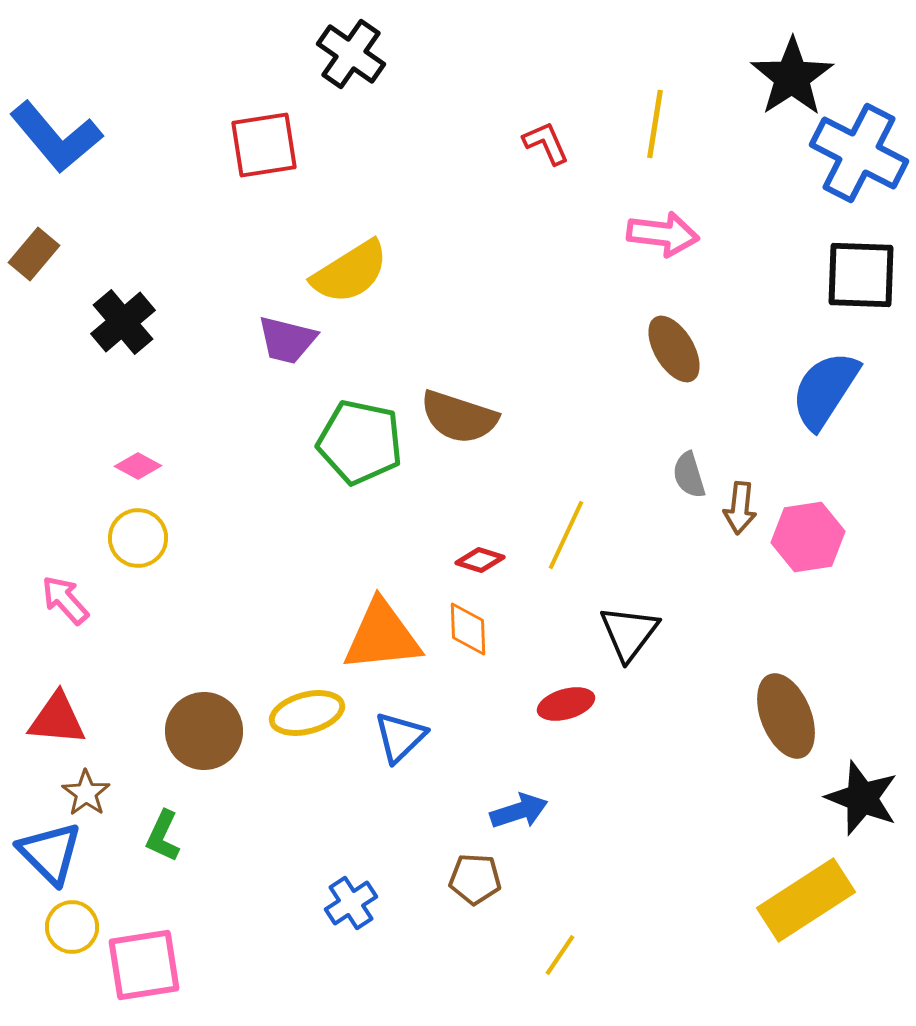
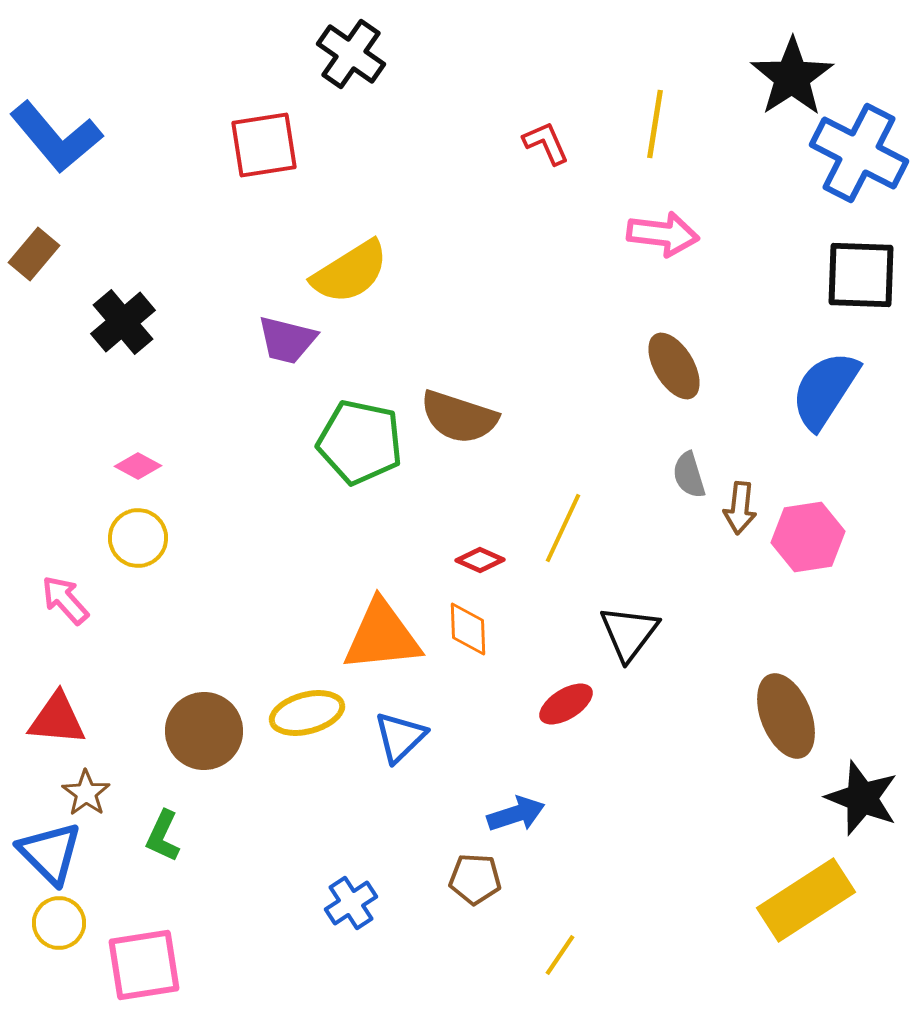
brown ellipse at (674, 349): moved 17 px down
yellow line at (566, 535): moved 3 px left, 7 px up
red diamond at (480, 560): rotated 6 degrees clockwise
red ellipse at (566, 704): rotated 16 degrees counterclockwise
blue arrow at (519, 811): moved 3 px left, 3 px down
yellow circle at (72, 927): moved 13 px left, 4 px up
